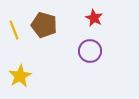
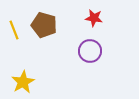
red star: rotated 18 degrees counterclockwise
yellow star: moved 3 px right, 6 px down
